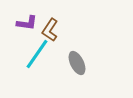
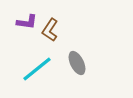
purple L-shape: moved 1 px up
cyan line: moved 15 px down; rotated 16 degrees clockwise
